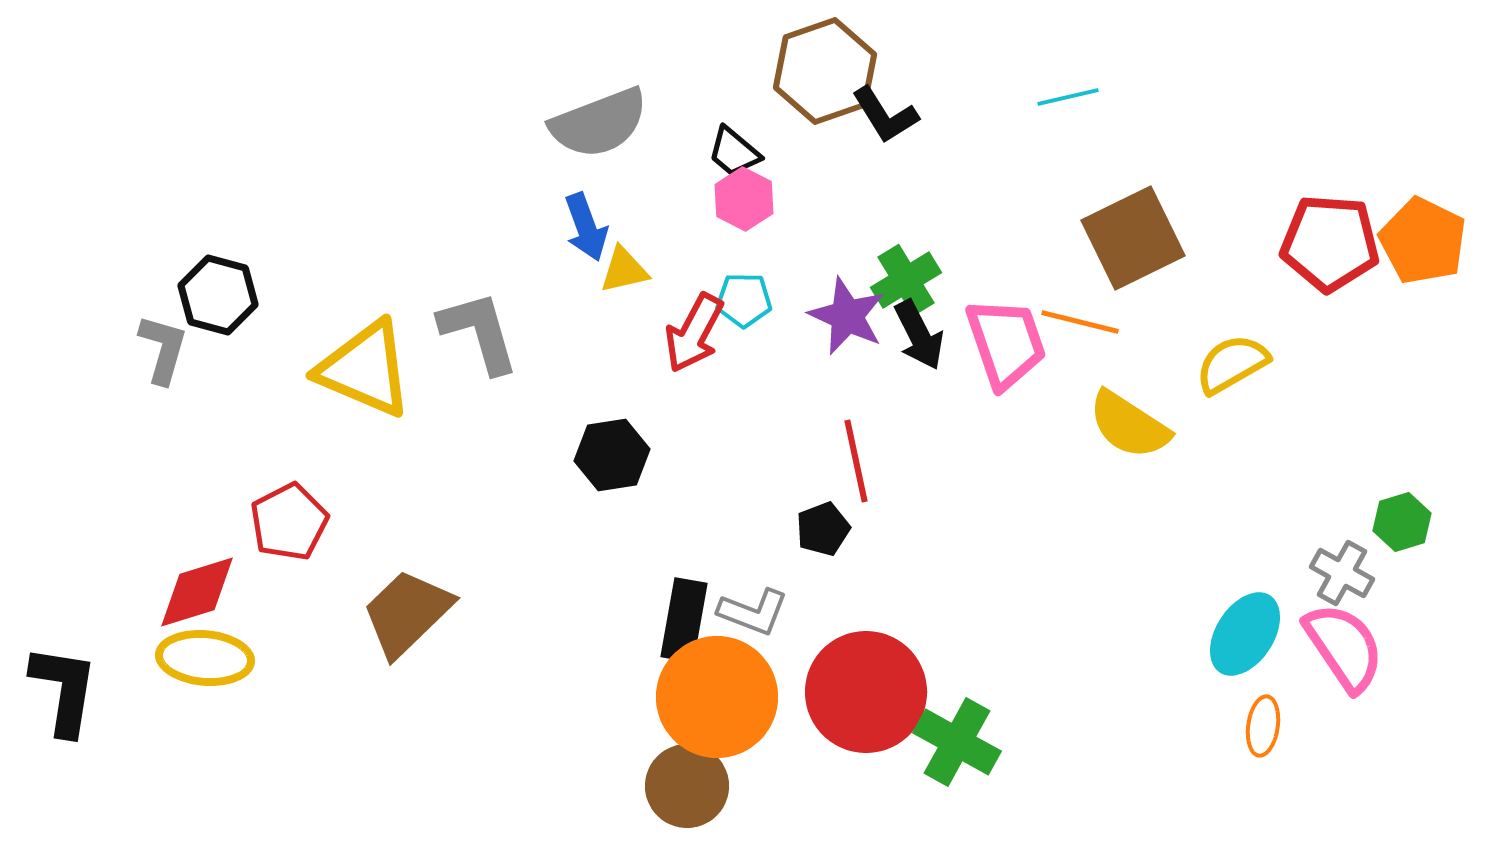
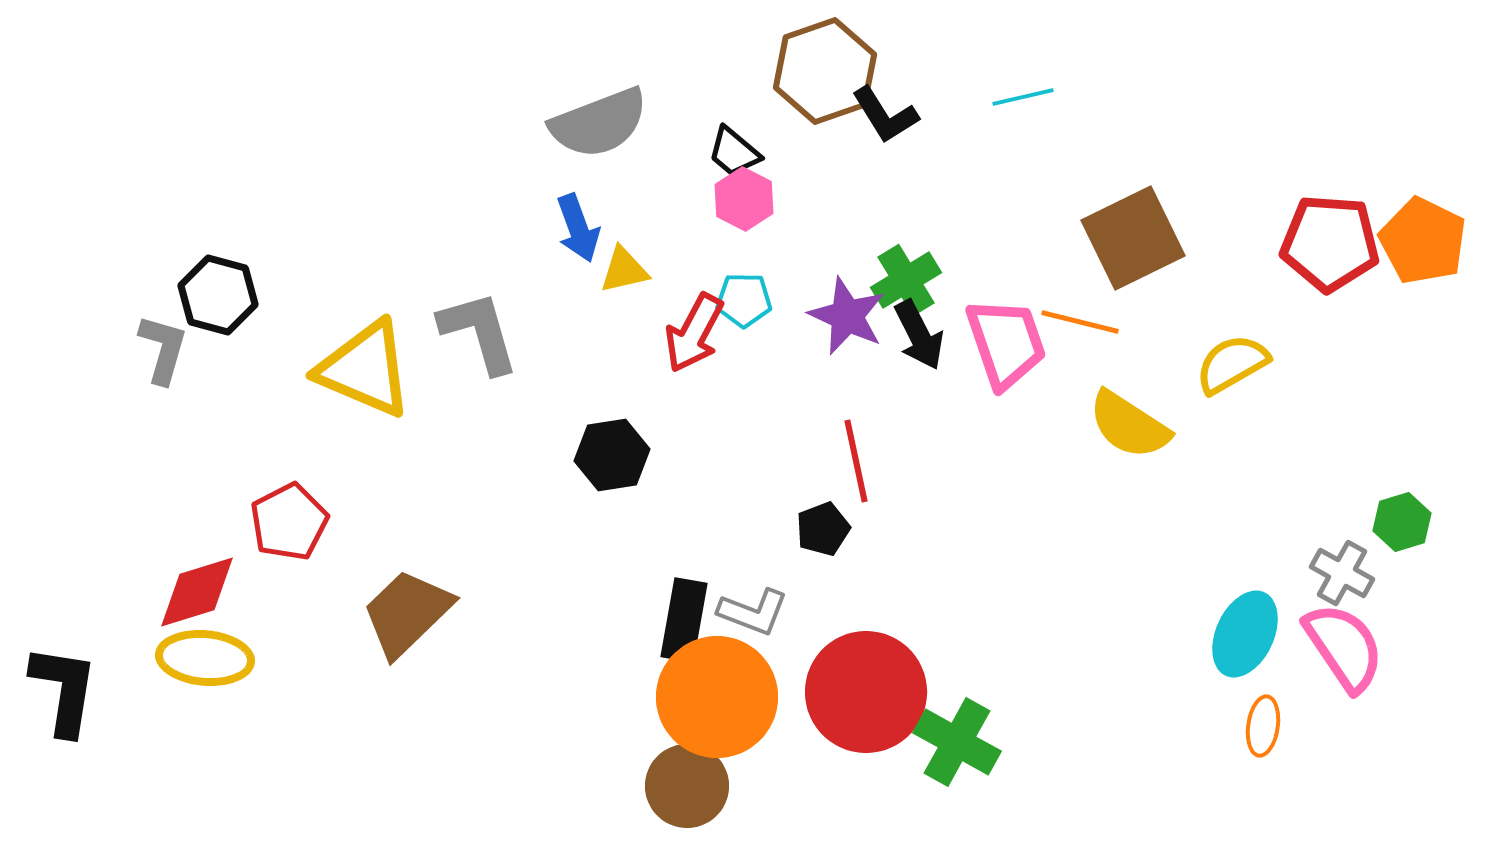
cyan line at (1068, 97): moved 45 px left
blue arrow at (586, 227): moved 8 px left, 1 px down
cyan ellipse at (1245, 634): rotated 8 degrees counterclockwise
